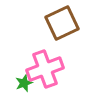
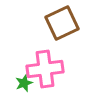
pink cross: rotated 12 degrees clockwise
